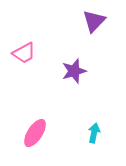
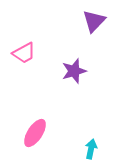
cyan arrow: moved 3 px left, 16 px down
